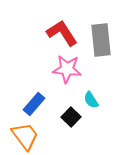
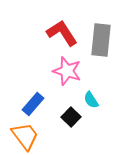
gray rectangle: rotated 12 degrees clockwise
pink star: moved 2 px down; rotated 12 degrees clockwise
blue rectangle: moved 1 px left
